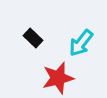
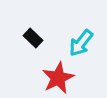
red star: rotated 12 degrees counterclockwise
